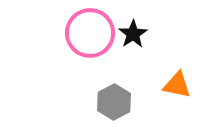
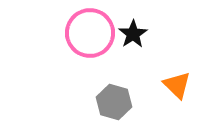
orange triangle: rotated 32 degrees clockwise
gray hexagon: rotated 16 degrees counterclockwise
